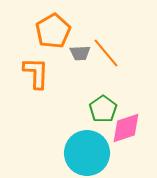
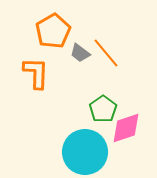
gray trapezoid: rotated 40 degrees clockwise
cyan circle: moved 2 px left, 1 px up
